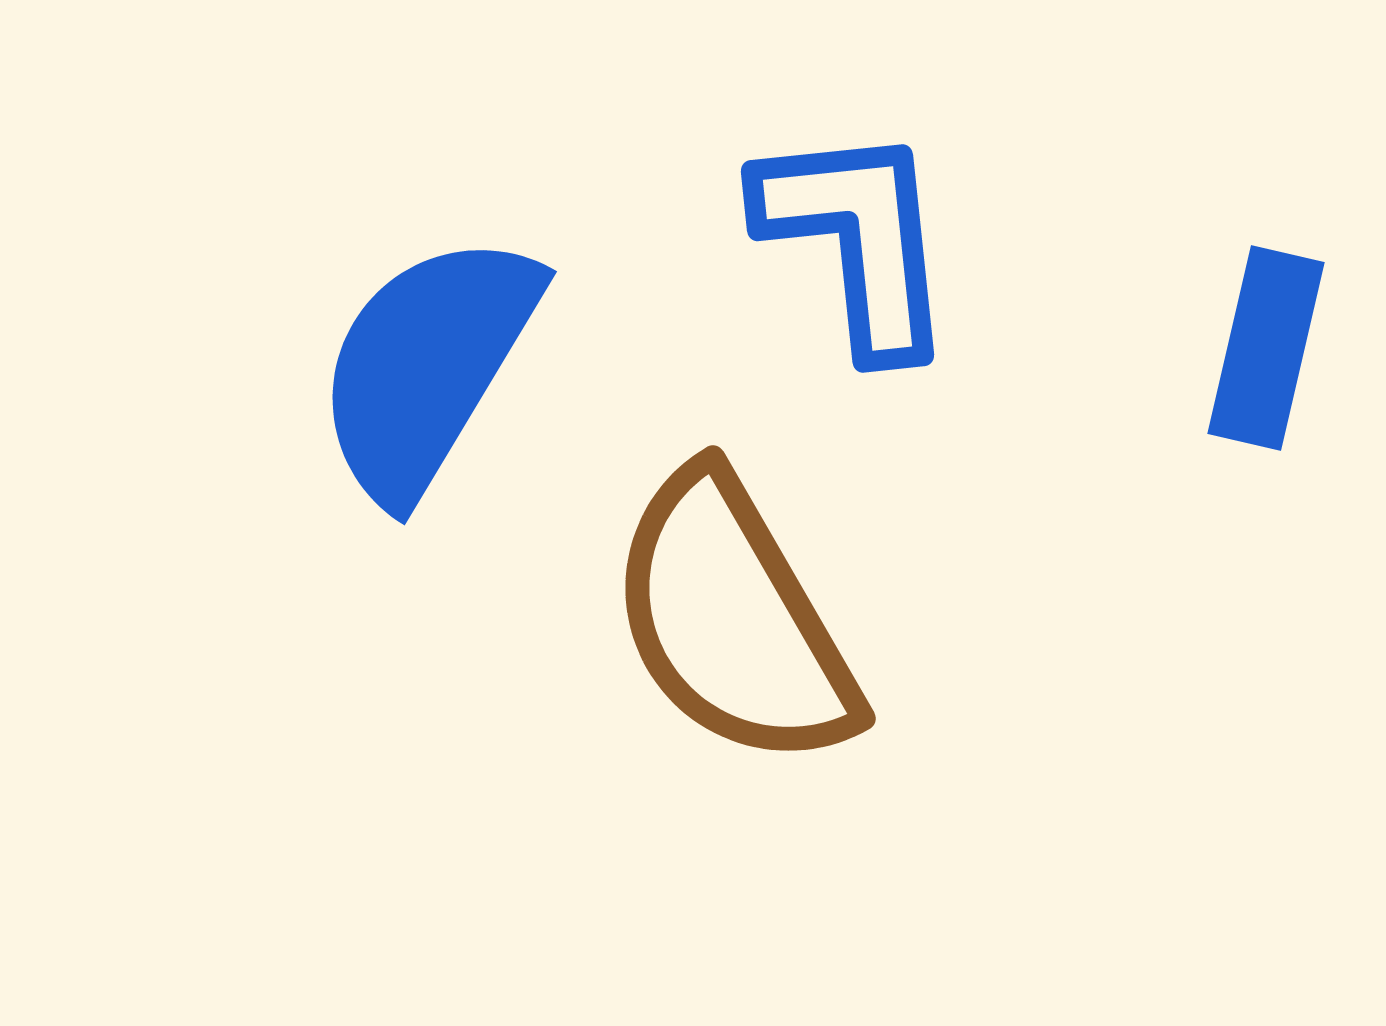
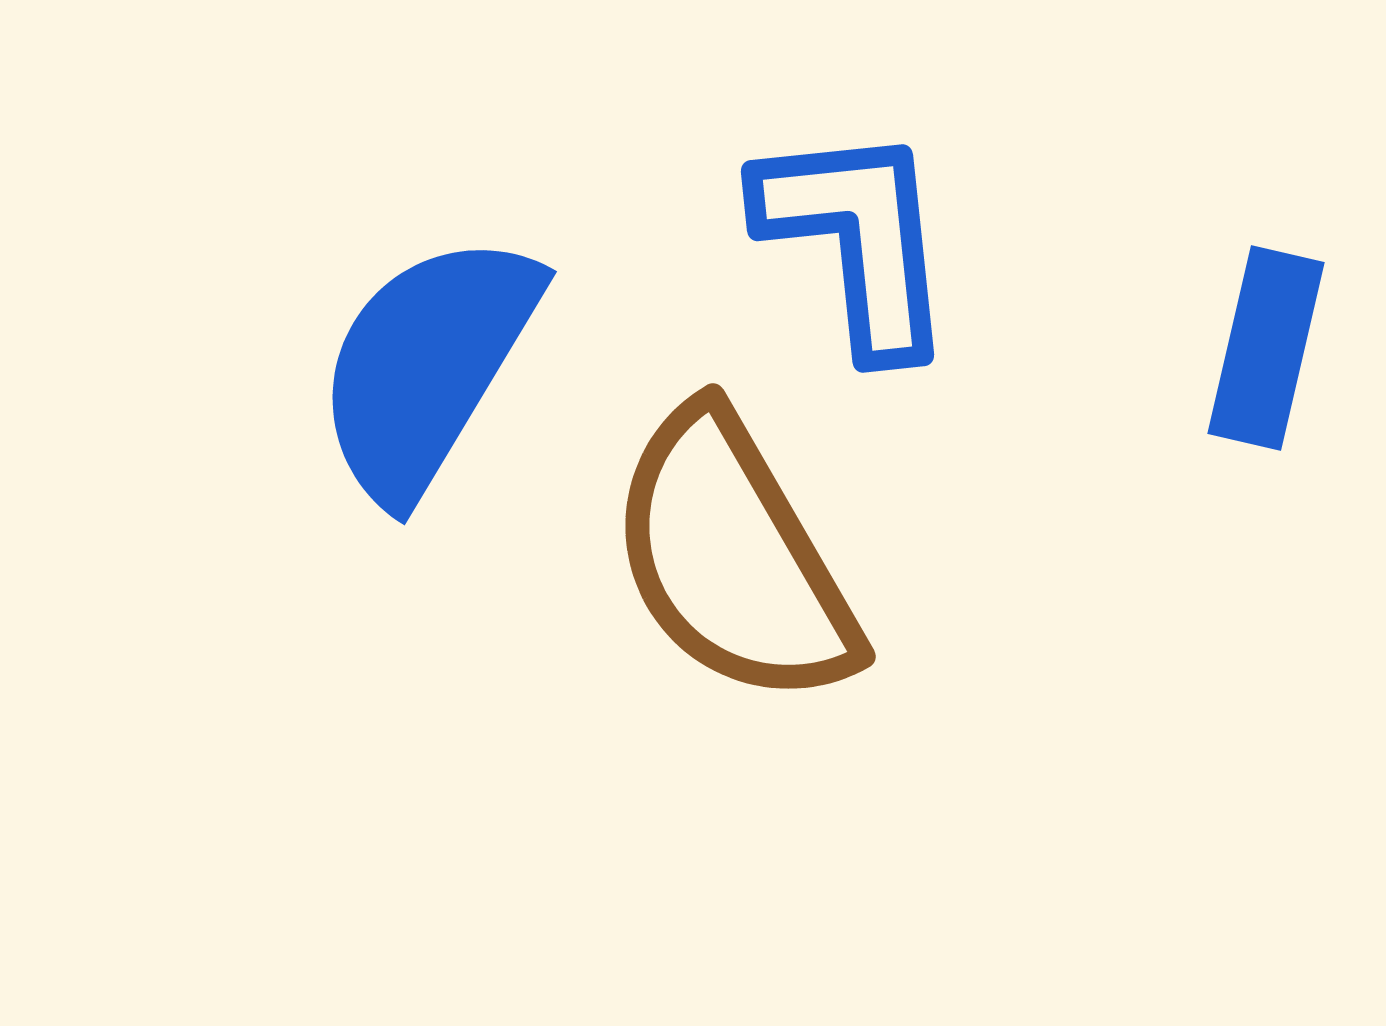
brown semicircle: moved 62 px up
